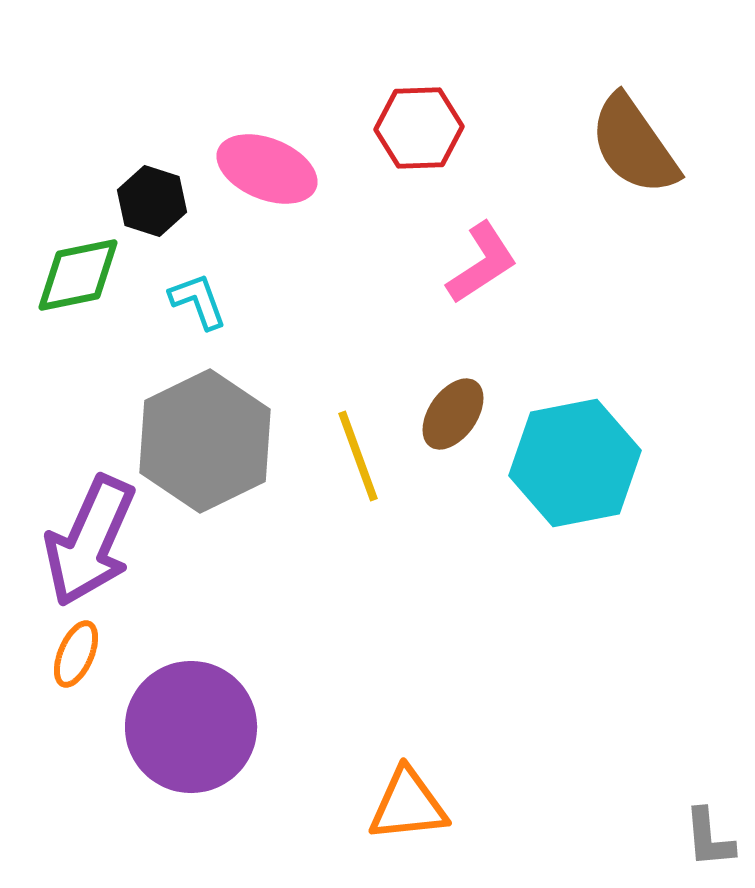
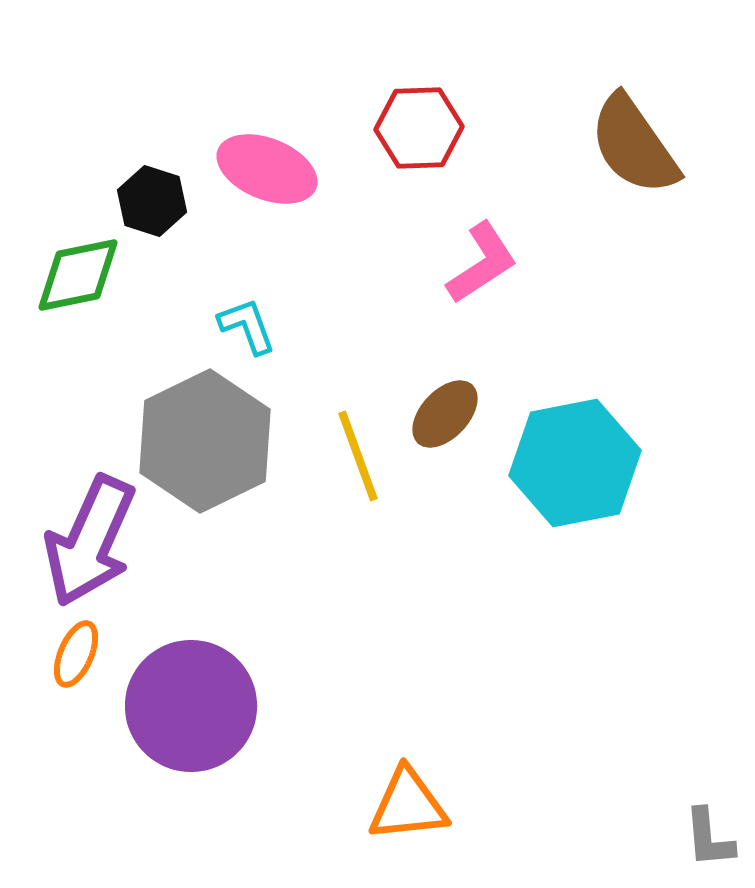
cyan L-shape: moved 49 px right, 25 px down
brown ellipse: moved 8 px left; rotated 8 degrees clockwise
purple circle: moved 21 px up
